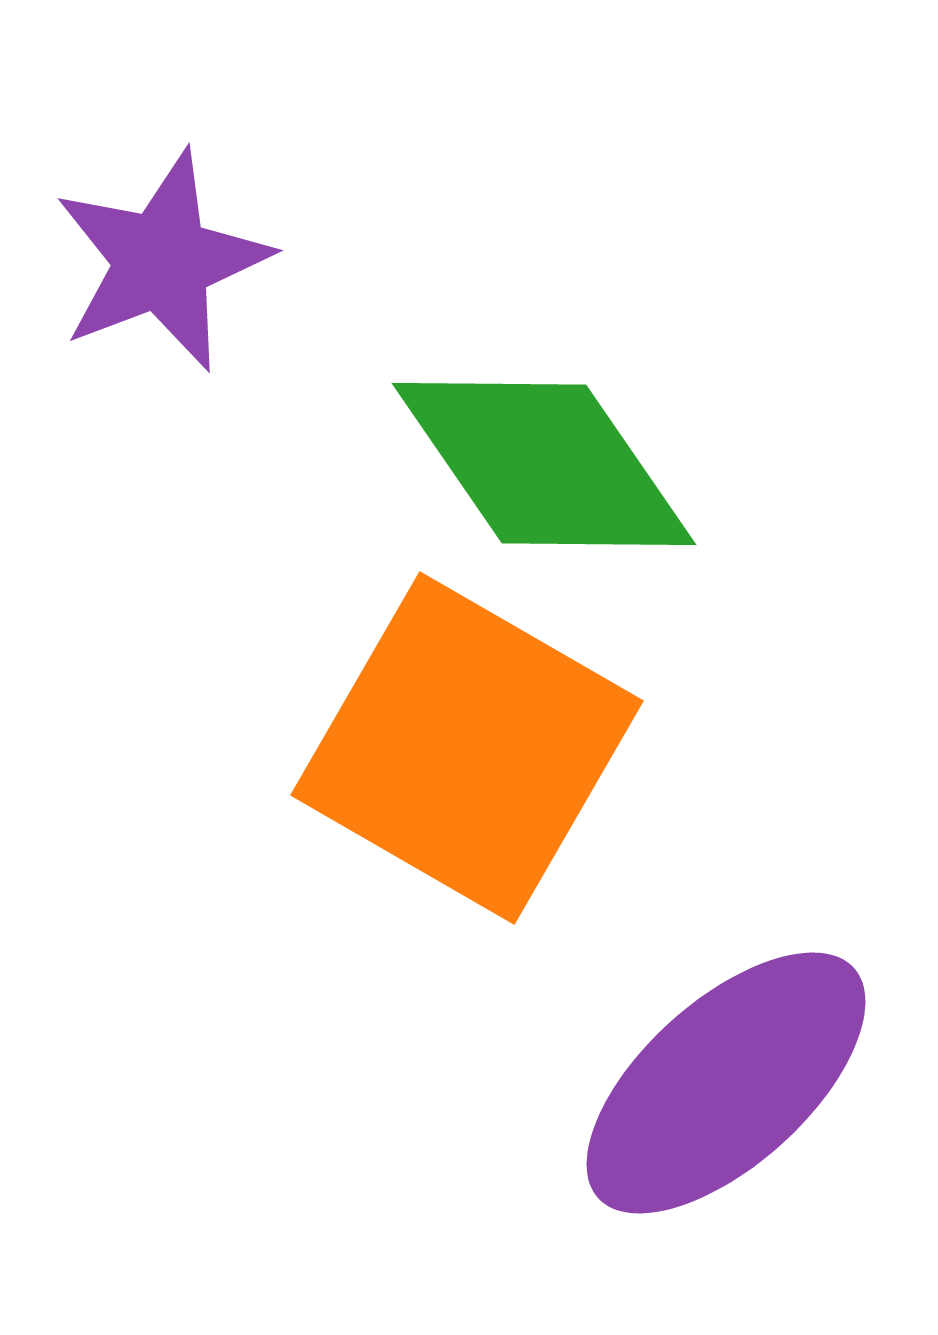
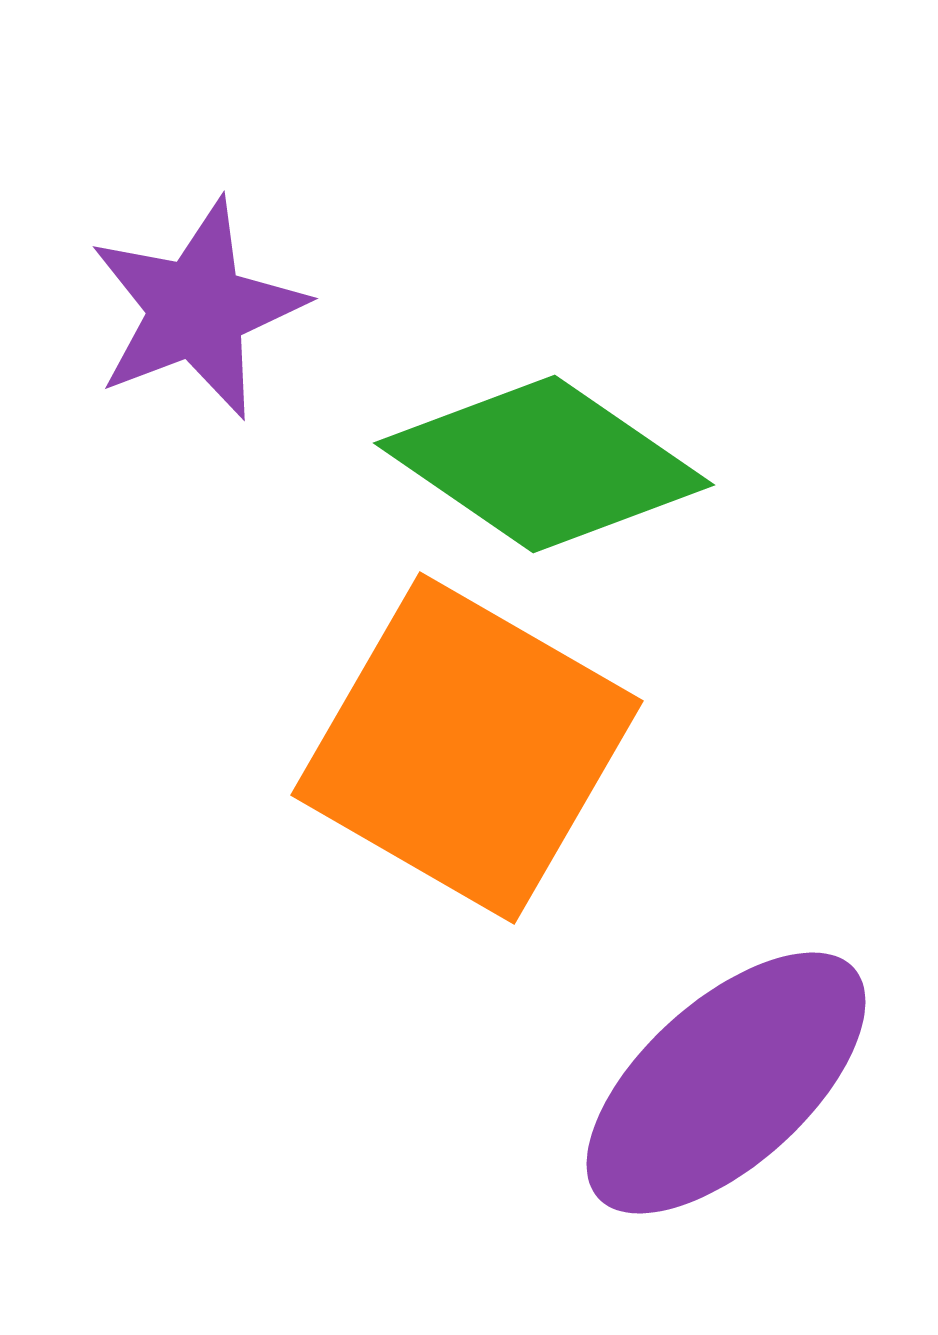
purple star: moved 35 px right, 48 px down
green diamond: rotated 21 degrees counterclockwise
